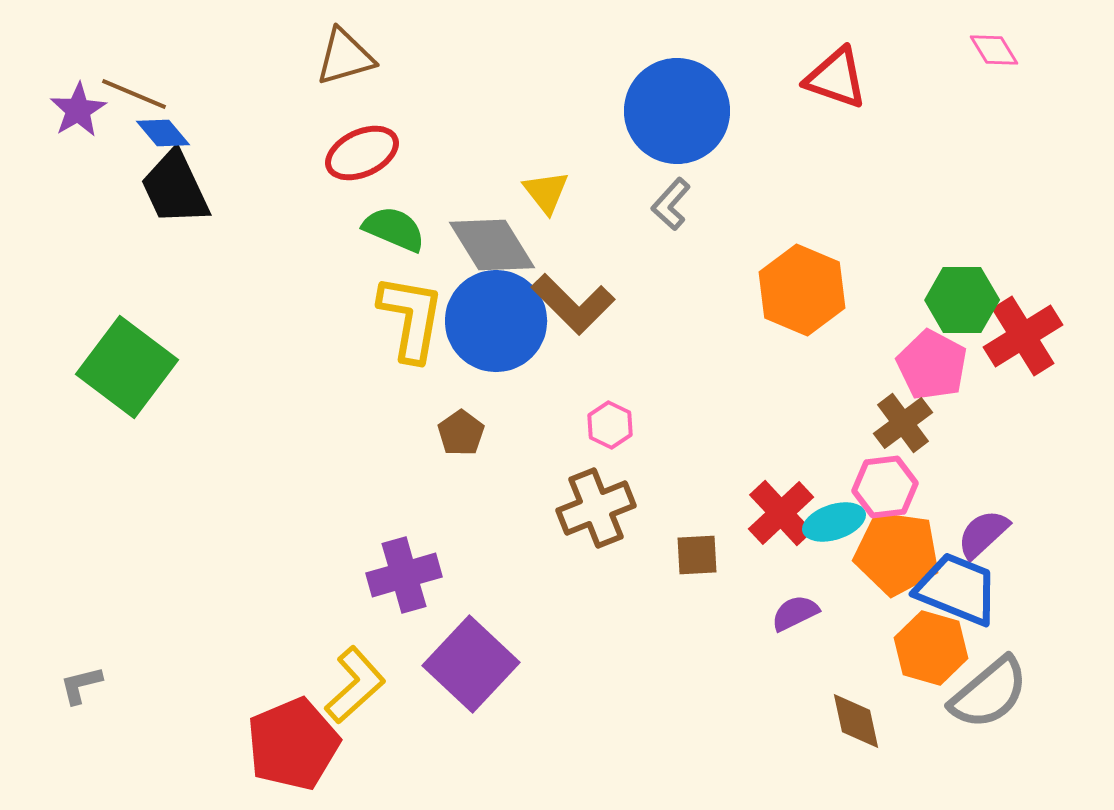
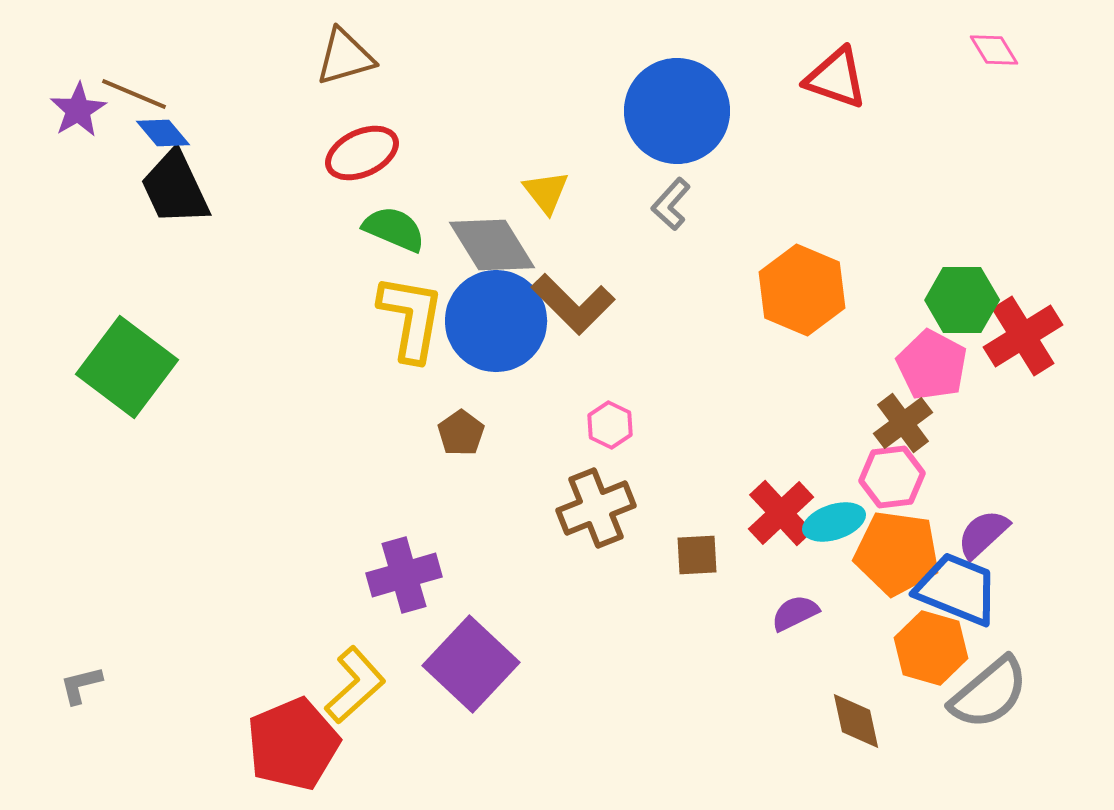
pink hexagon at (885, 487): moved 7 px right, 10 px up
